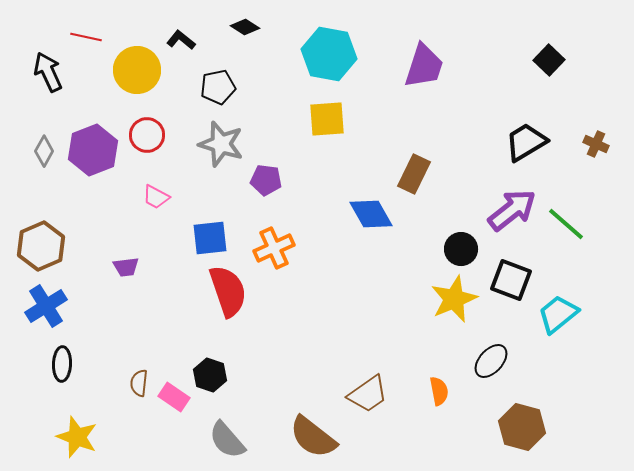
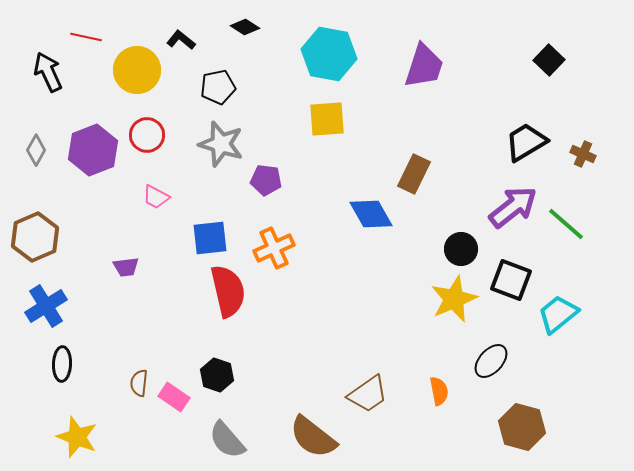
brown cross at (596, 144): moved 13 px left, 10 px down
gray diamond at (44, 151): moved 8 px left, 1 px up
purple arrow at (512, 210): moved 1 px right, 3 px up
brown hexagon at (41, 246): moved 6 px left, 9 px up
red semicircle at (228, 291): rotated 6 degrees clockwise
black hexagon at (210, 375): moved 7 px right
